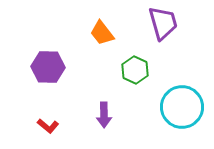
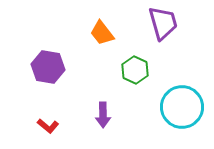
purple hexagon: rotated 8 degrees clockwise
purple arrow: moved 1 px left
